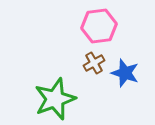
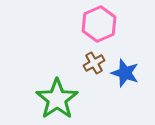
pink hexagon: moved 2 px up; rotated 16 degrees counterclockwise
green star: moved 2 px right; rotated 15 degrees counterclockwise
